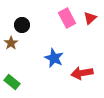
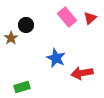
pink rectangle: moved 1 px up; rotated 12 degrees counterclockwise
black circle: moved 4 px right
brown star: moved 5 px up
blue star: moved 2 px right
green rectangle: moved 10 px right, 5 px down; rotated 56 degrees counterclockwise
